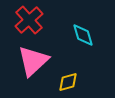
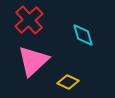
yellow diamond: rotated 40 degrees clockwise
